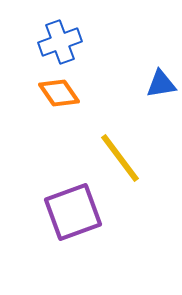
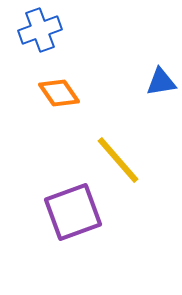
blue cross: moved 20 px left, 12 px up
blue triangle: moved 2 px up
yellow line: moved 2 px left, 2 px down; rotated 4 degrees counterclockwise
